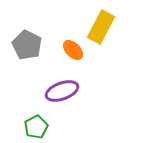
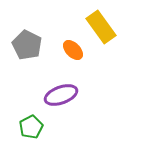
yellow rectangle: rotated 64 degrees counterclockwise
purple ellipse: moved 1 px left, 4 px down
green pentagon: moved 5 px left
